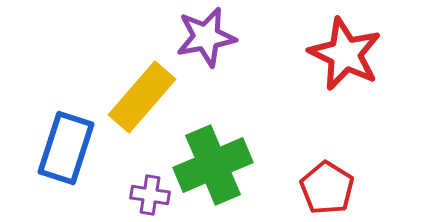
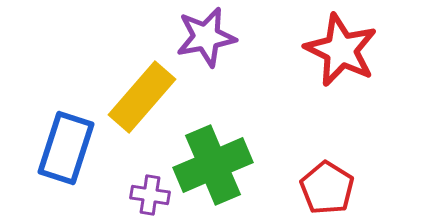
red star: moved 4 px left, 4 px up
